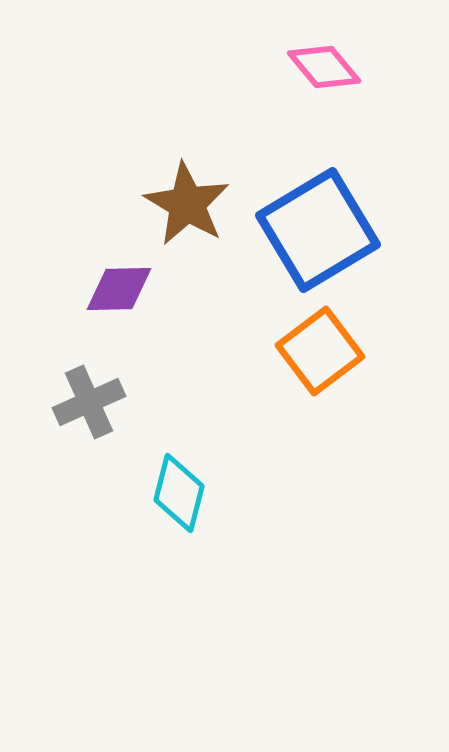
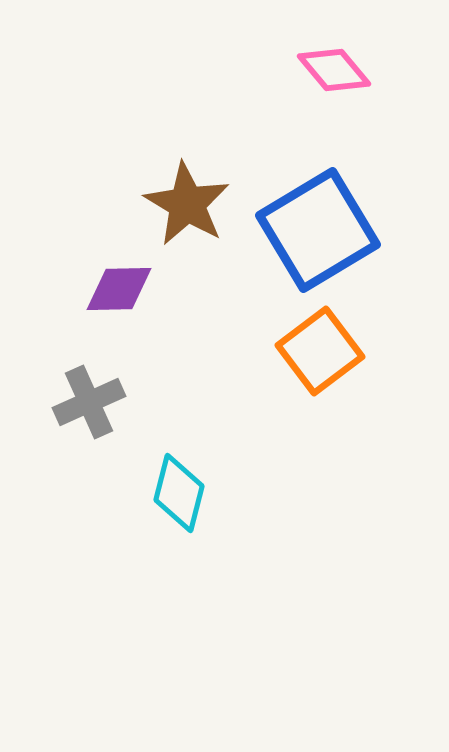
pink diamond: moved 10 px right, 3 px down
